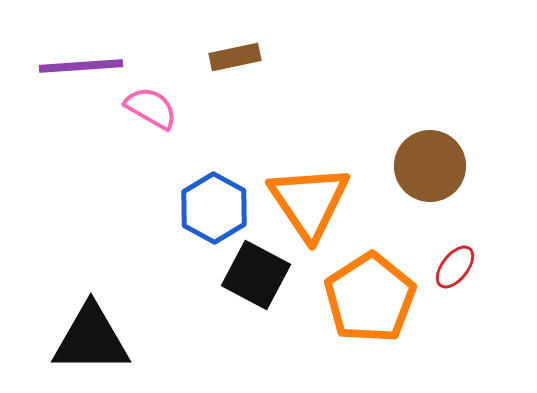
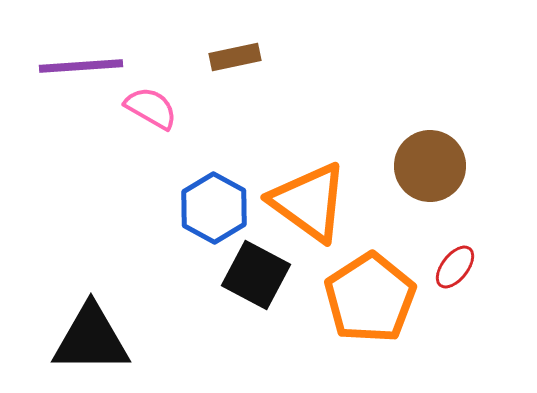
orange triangle: rotated 20 degrees counterclockwise
